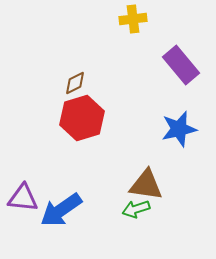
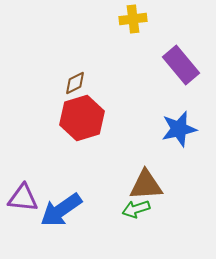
brown triangle: rotated 12 degrees counterclockwise
